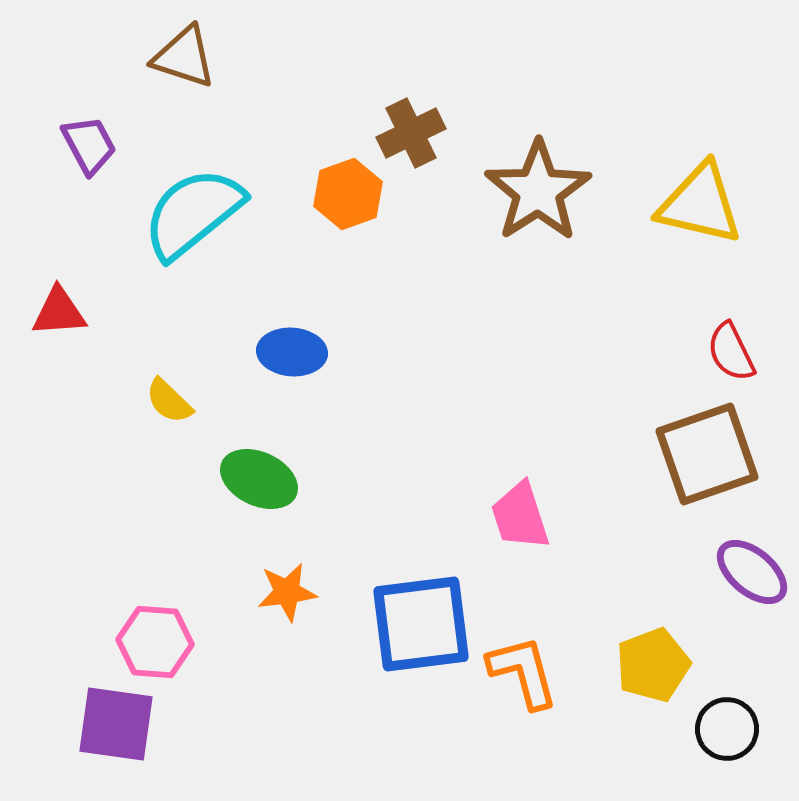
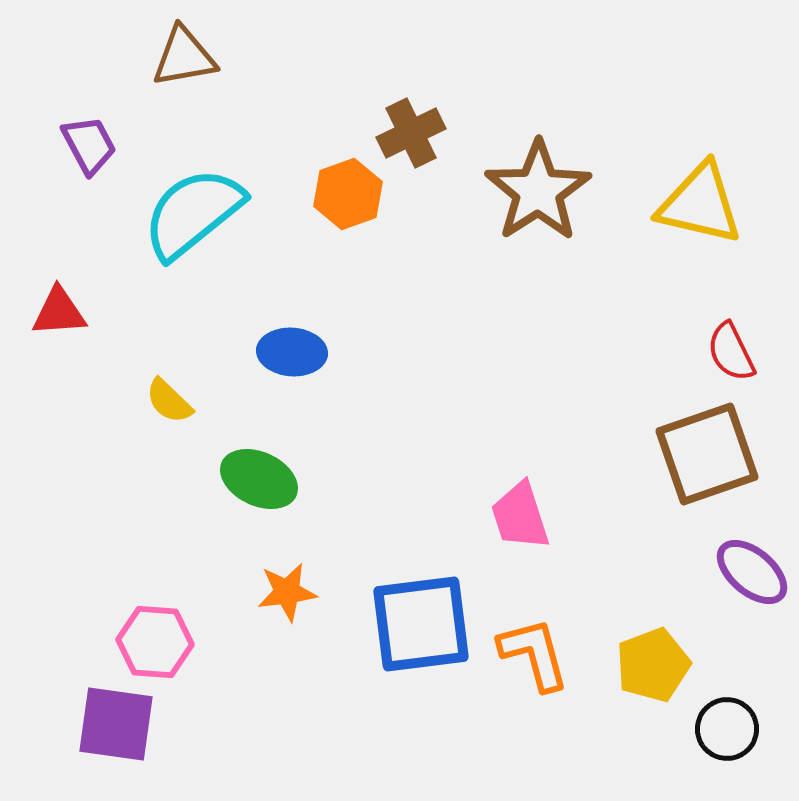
brown triangle: rotated 28 degrees counterclockwise
orange L-shape: moved 11 px right, 18 px up
